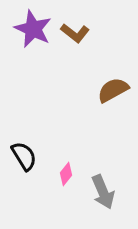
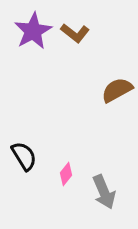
purple star: moved 2 px down; rotated 18 degrees clockwise
brown semicircle: moved 4 px right
gray arrow: moved 1 px right
